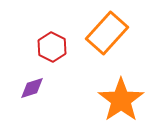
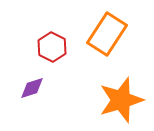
orange rectangle: moved 1 px down; rotated 9 degrees counterclockwise
orange star: rotated 18 degrees clockwise
